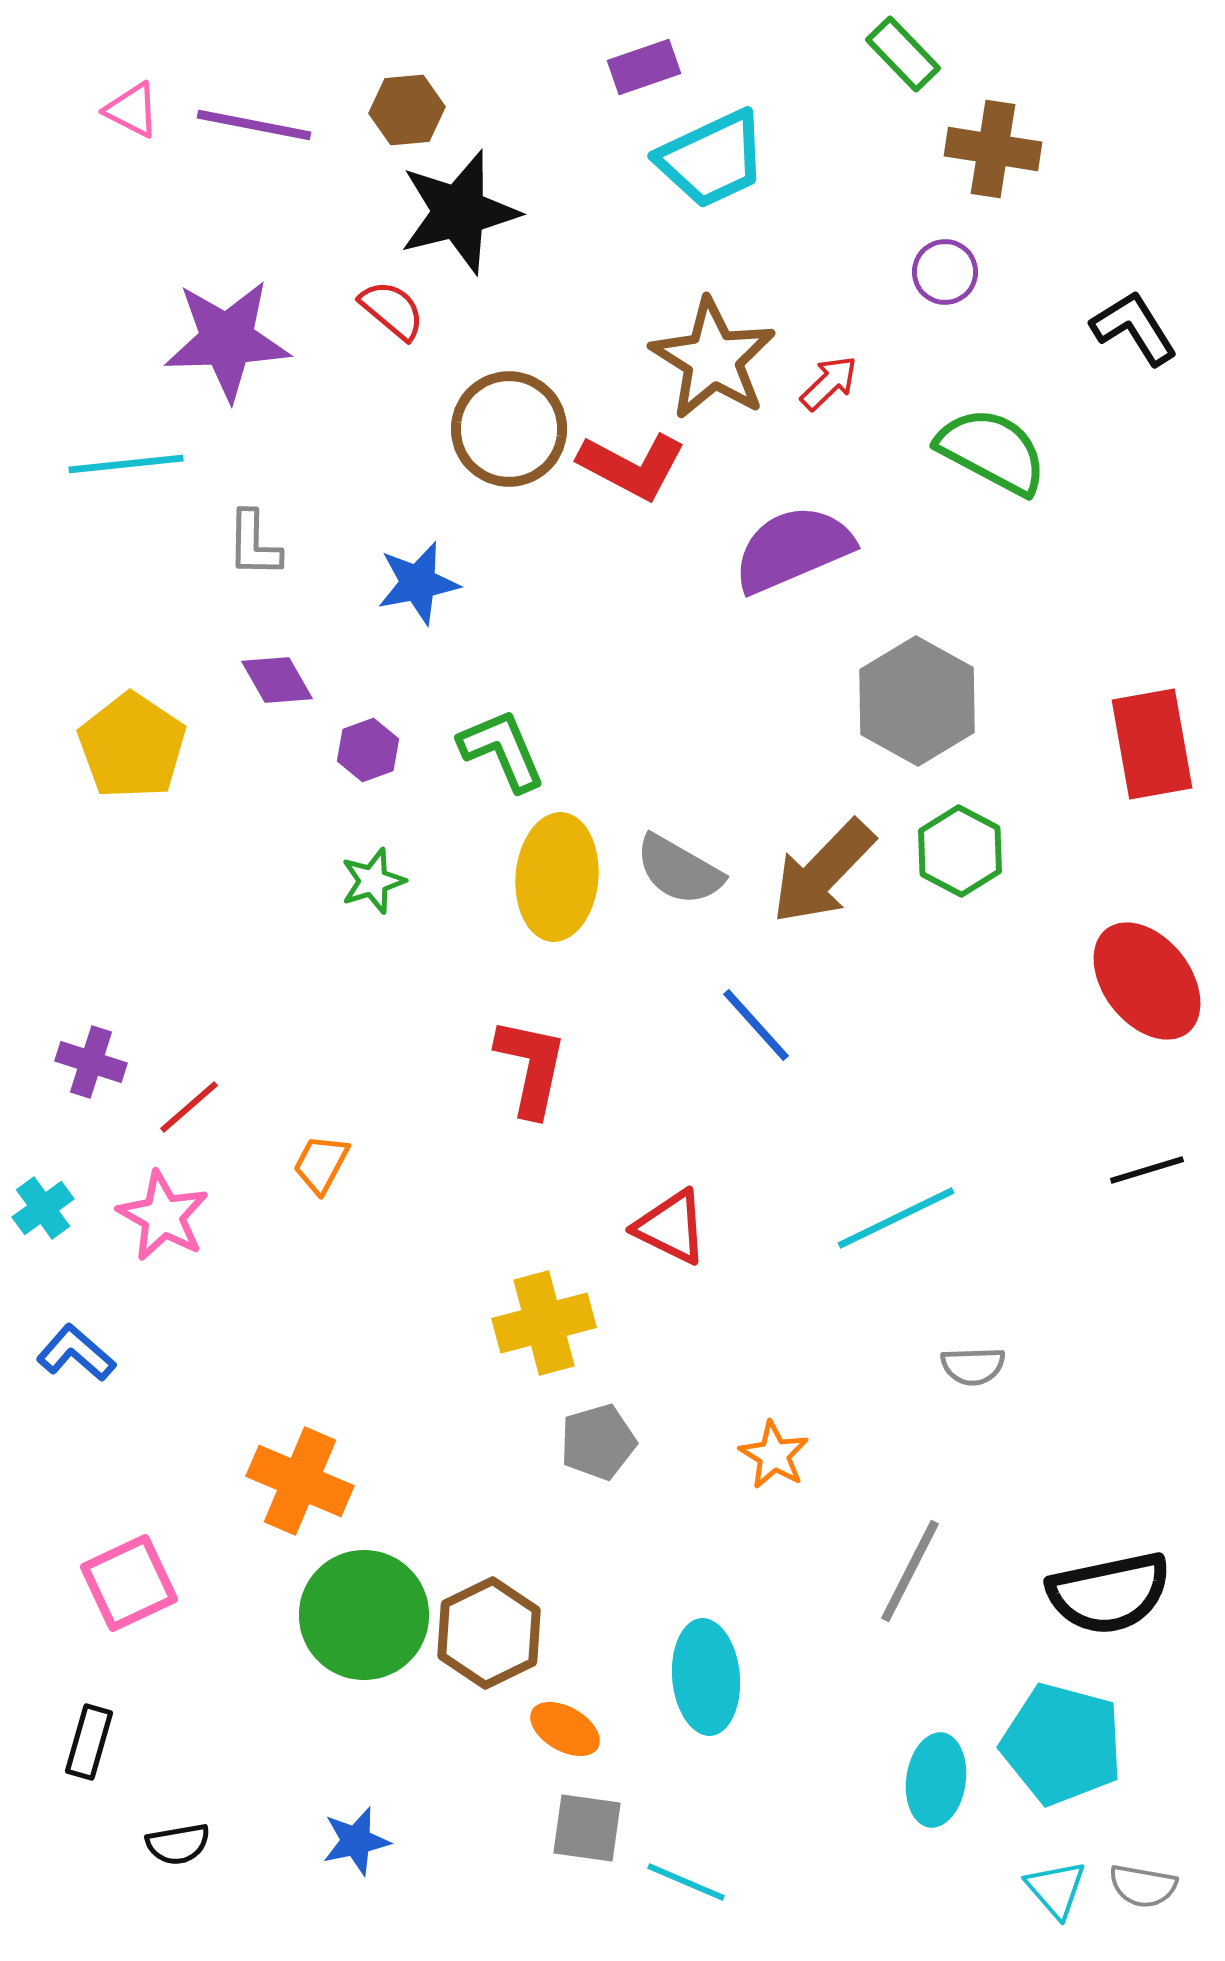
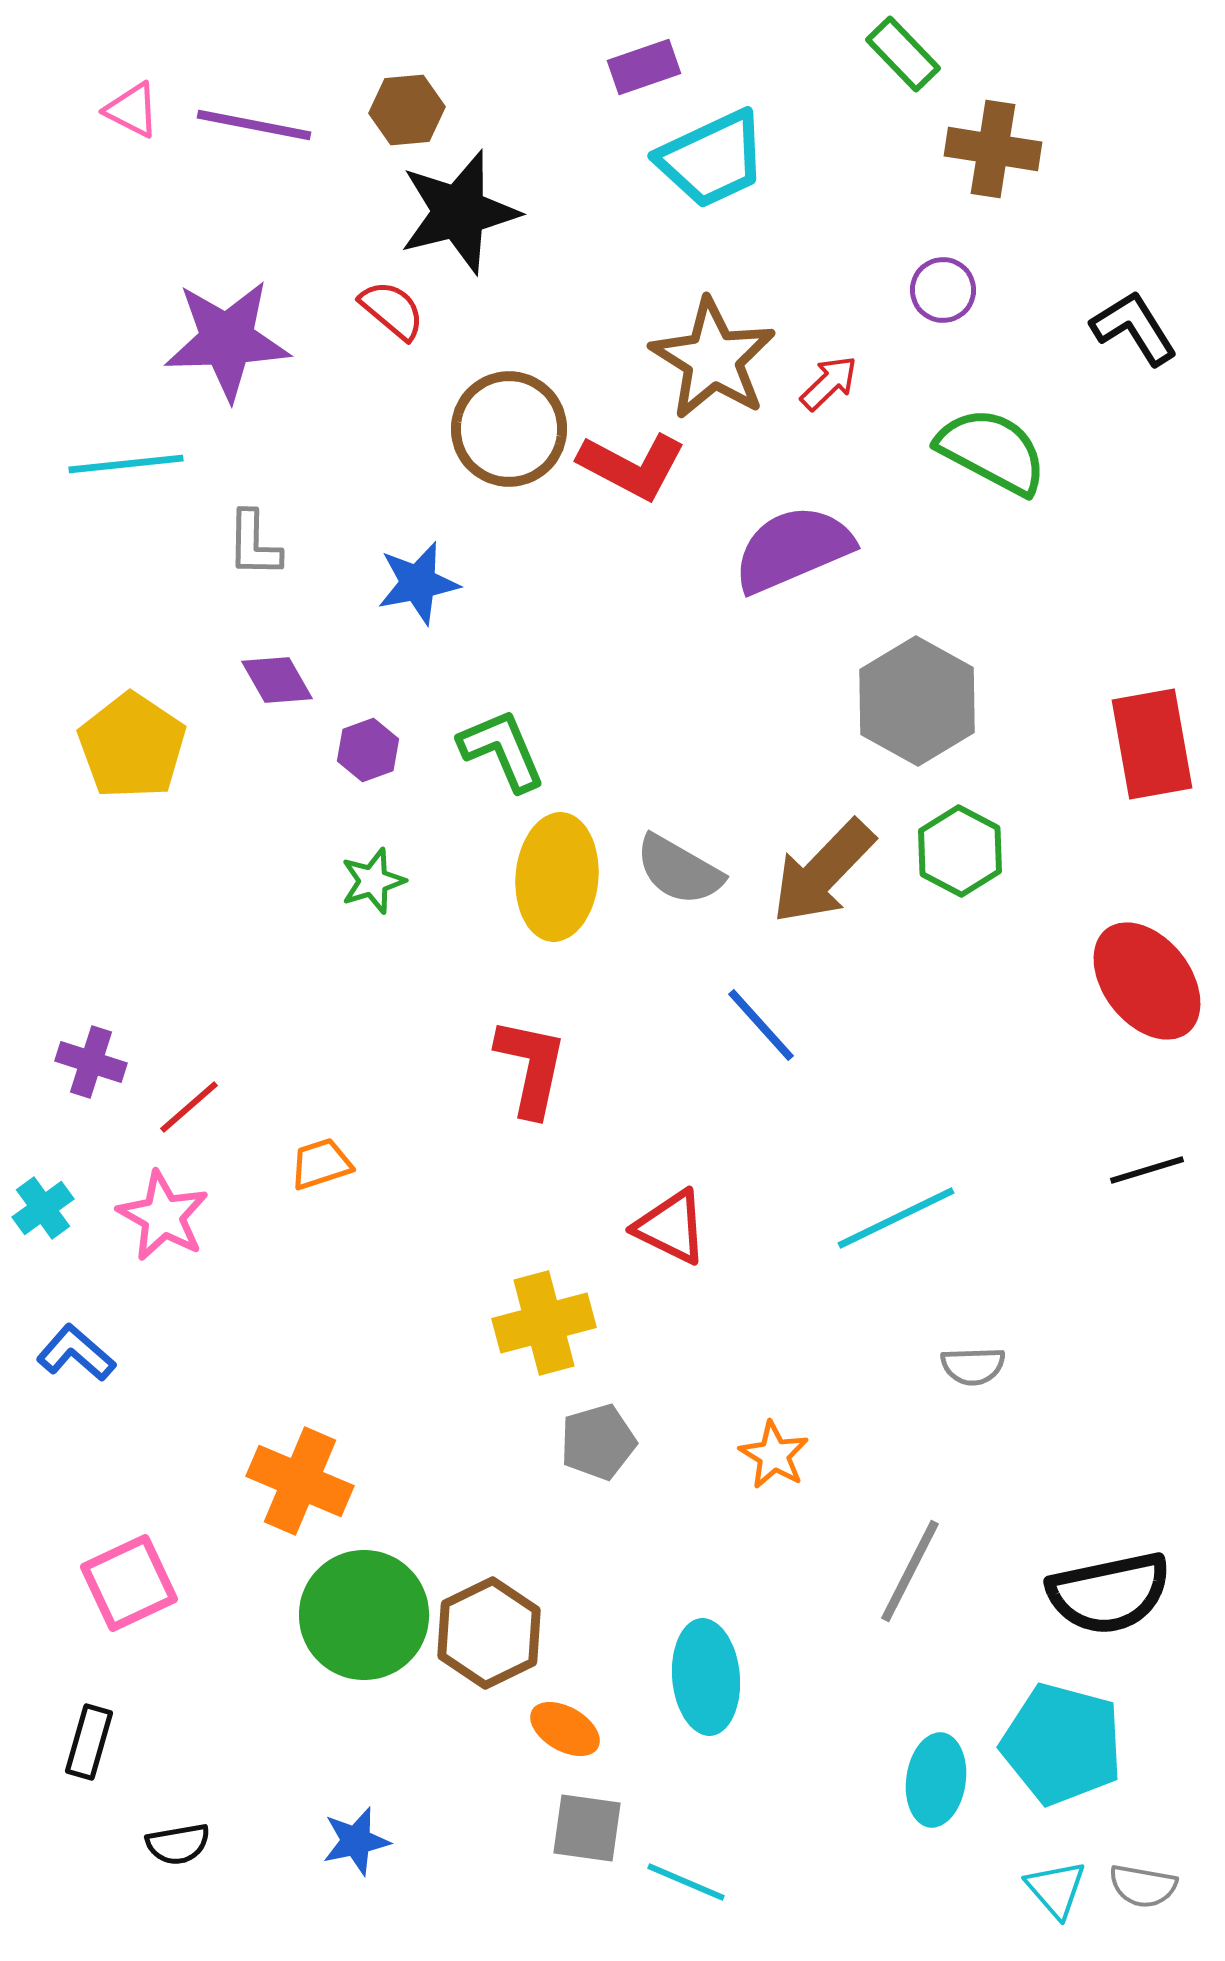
purple circle at (945, 272): moved 2 px left, 18 px down
blue line at (756, 1025): moved 5 px right
orange trapezoid at (321, 1164): rotated 44 degrees clockwise
